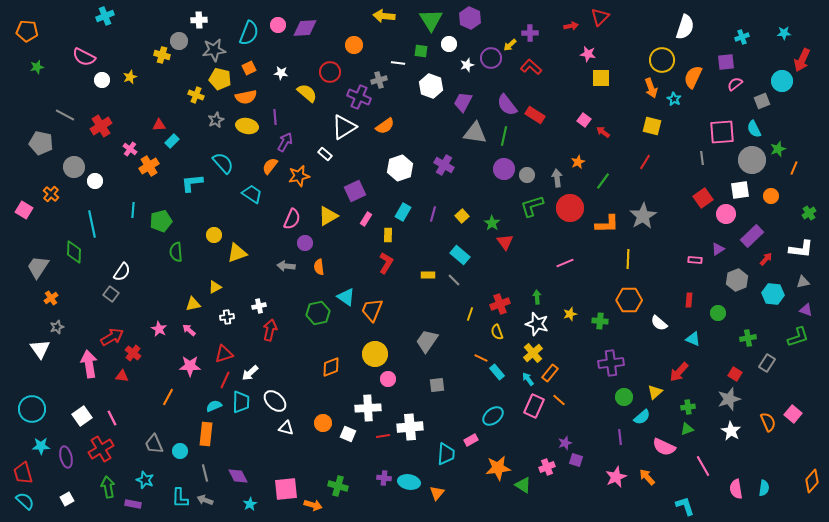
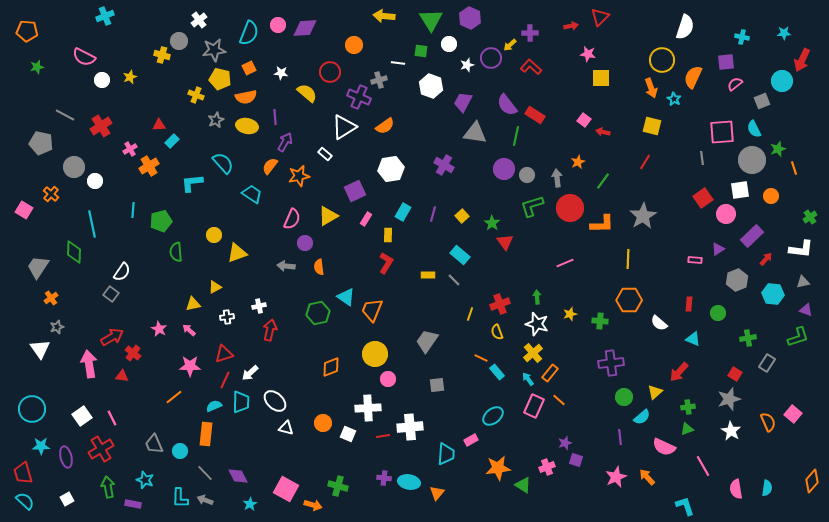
white cross at (199, 20): rotated 35 degrees counterclockwise
cyan cross at (742, 37): rotated 32 degrees clockwise
red arrow at (603, 132): rotated 24 degrees counterclockwise
green line at (504, 136): moved 12 px right
pink cross at (130, 149): rotated 24 degrees clockwise
white hexagon at (400, 168): moved 9 px left, 1 px down; rotated 10 degrees clockwise
orange line at (794, 168): rotated 40 degrees counterclockwise
green cross at (809, 213): moved 1 px right, 4 px down
orange L-shape at (607, 224): moved 5 px left
red rectangle at (689, 300): moved 4 px down
orange line at (168, 397): moved 6 px right; rotated 24 degrees clockwise
gray line at (205, 473): rotated 30 degrees counterclockwise
cyan semicircle at (764, 488): moved 3 px right
pink square at (286, 489): rotated 35 degrees clockwise
